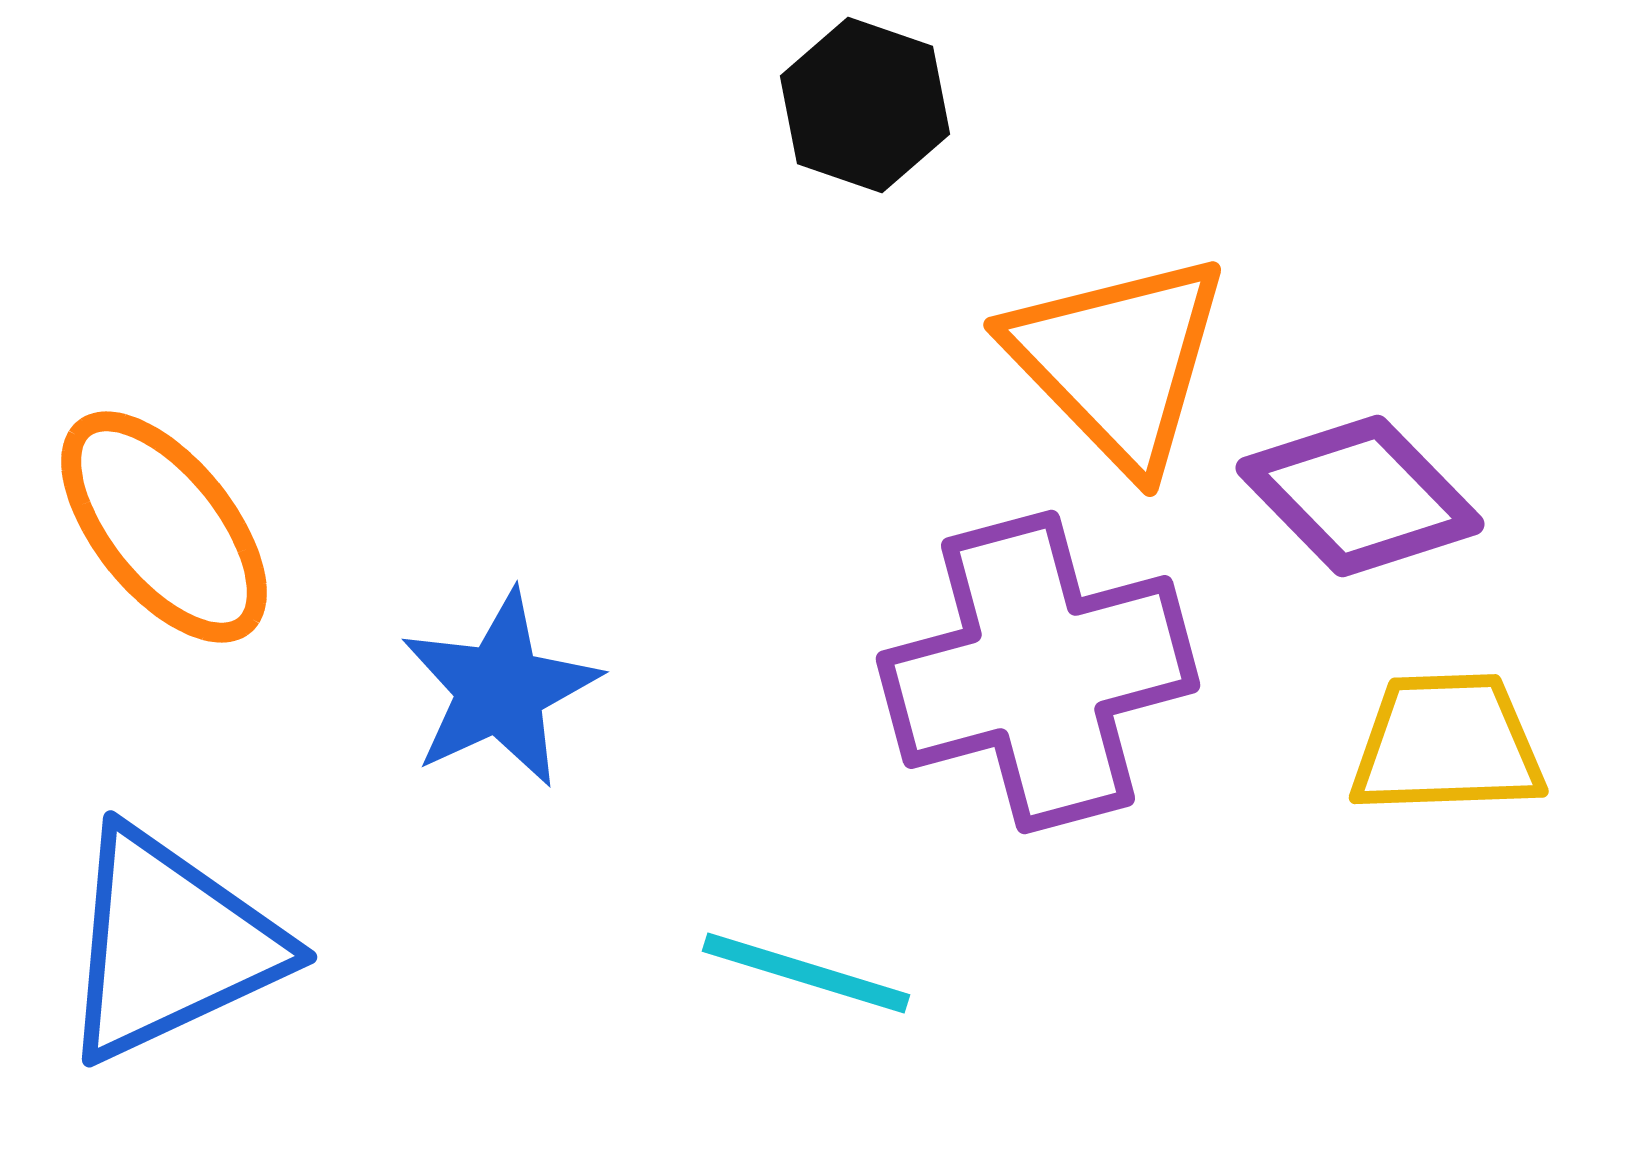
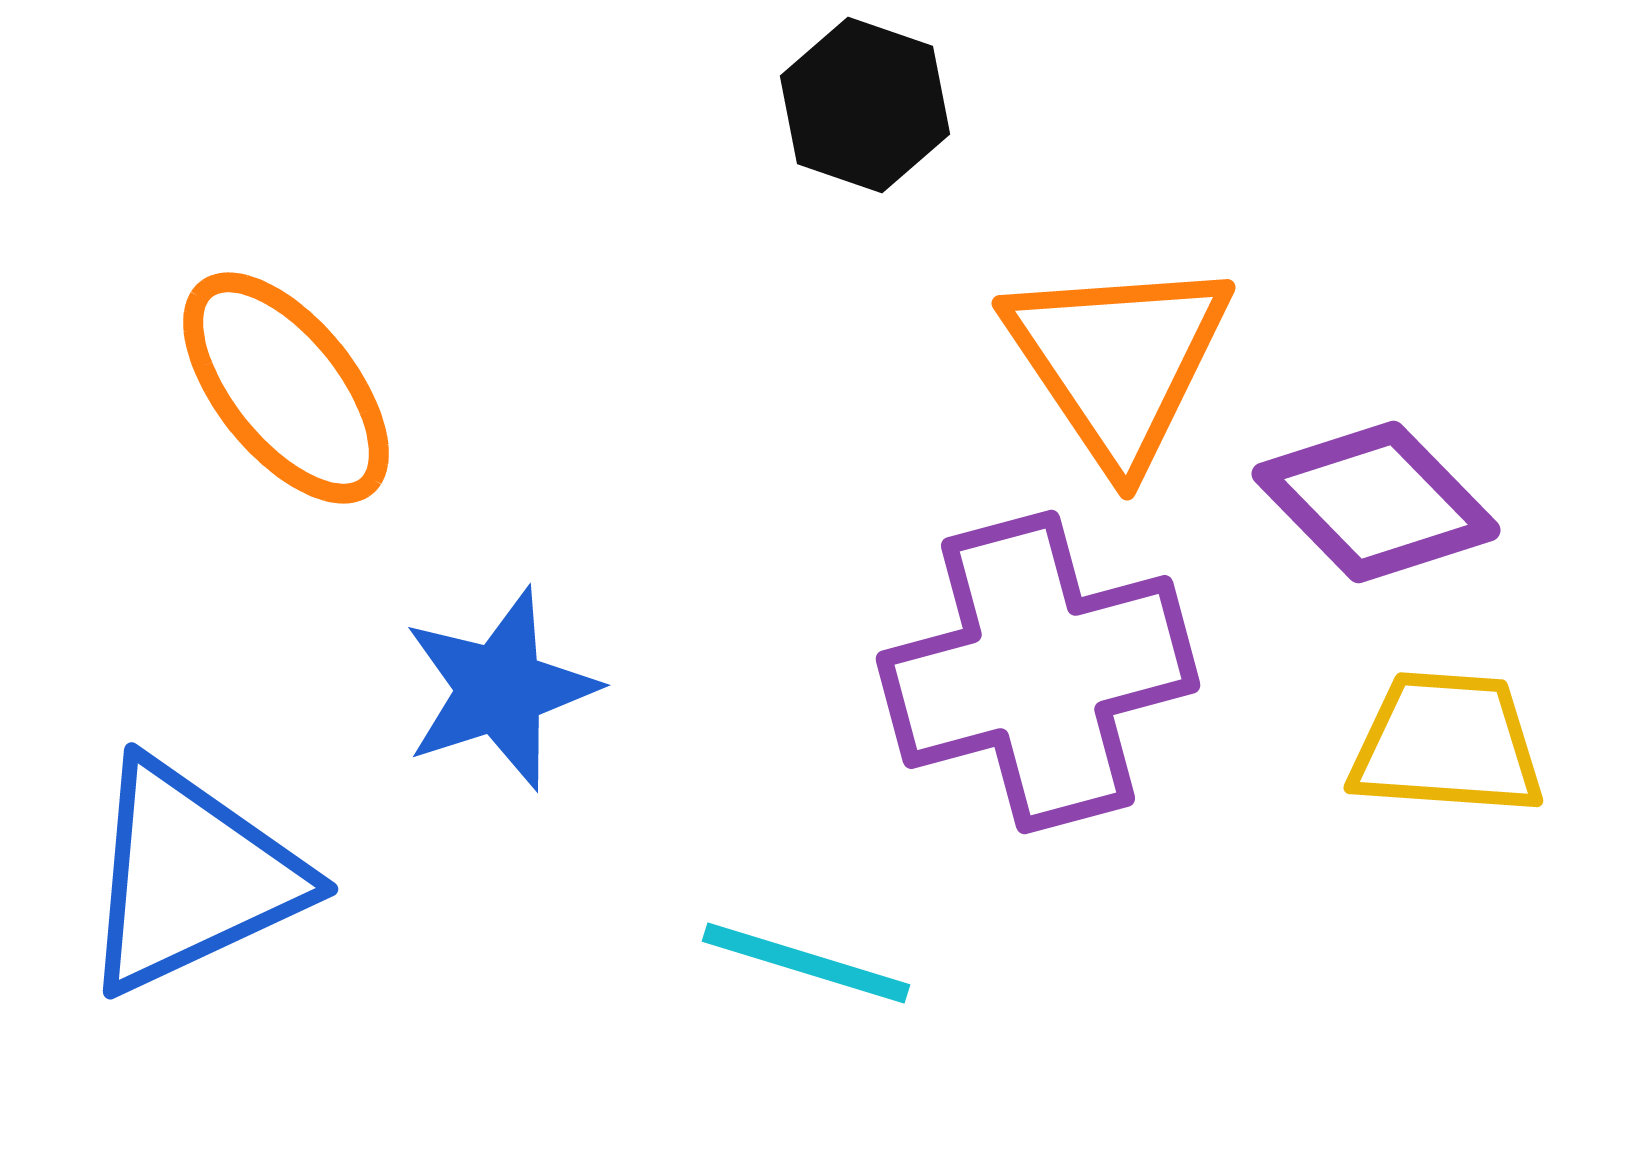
orange triangle: rotated 10 degrees clockwise
purple diamond: moved 16 px right, 6 px down
orange ellipse: moved 122 px right, 139 px up
blue star: rotated 7 degrees clockwise
yellow trapezoid: rotated 6 degrees clockwise
blue triangle: moved 21 px right, 68 px up
cyan line: moved 10 px up
